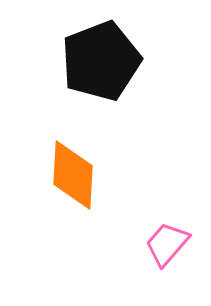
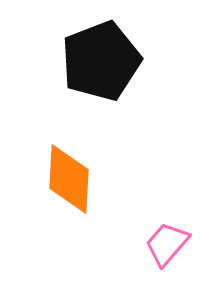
orange diamond: moved 4 px left, 4 px down
